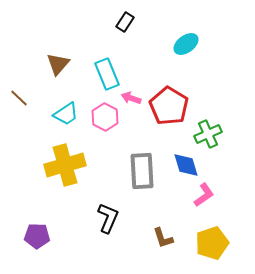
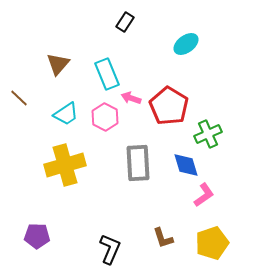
gray rectangle: moved 4 px left, 8 px up
black L-shape: moved 2 px right, 31 px down
